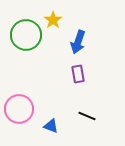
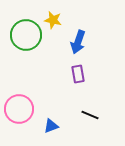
yellow star: rotated 24 degrees counterclockwise
black line: moved 3 px right, 1 px up
blue triangle: rotated 42 degrees counterclockwise
